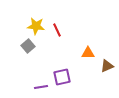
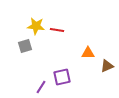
red line: rotated 56 degrees counterclockwise
gray square: moved 3 px left; rotated 24 degrees clockwise
purple line: rotated 48 degrees counterclockwise
